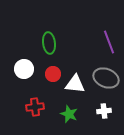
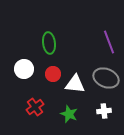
red cross: rotated 30 degrees counterclockwise
